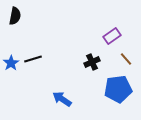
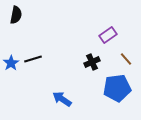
black semicircle: moved 1 px right, 1 px up
purple rectangle: moved 4 px left, 1 px up
blue pentagon: moved 1 px left, 1 px up
